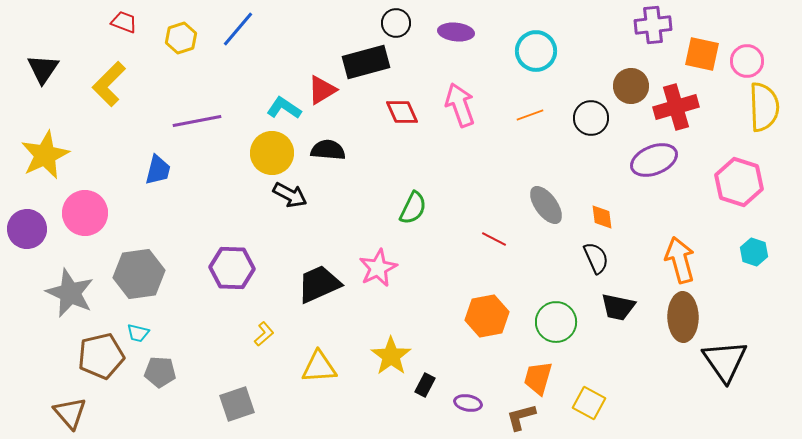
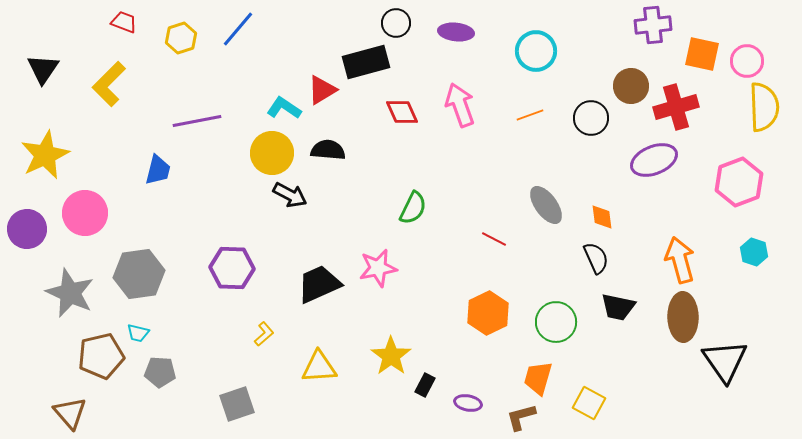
pink hexagon at (739, 182): rotated 21 degrees clockwise
pink star at (378, 268): rotated 15 degrees clockwise
orange hexagon at (487, 316): moved 1 px right, 3 px up; rotated 15 degrees counterclockwise
